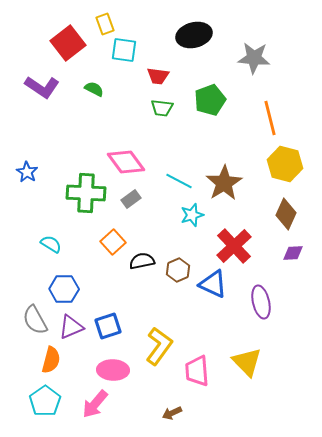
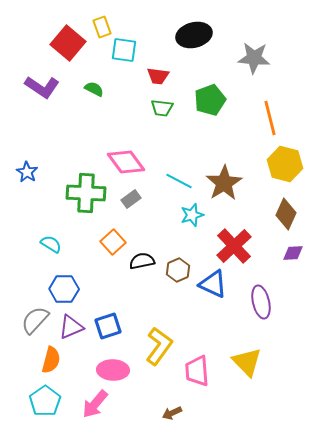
yellow rectangle: moved 3 px left, 3 px down
red square: rotated 12 degrees counterclockwise
gray semicircle: rotated 72 degrees clockwise
